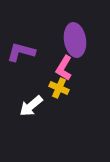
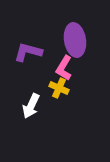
purple L-shape: moved 7 px right
white arrow: rotated 25 degrees counterclockwise
